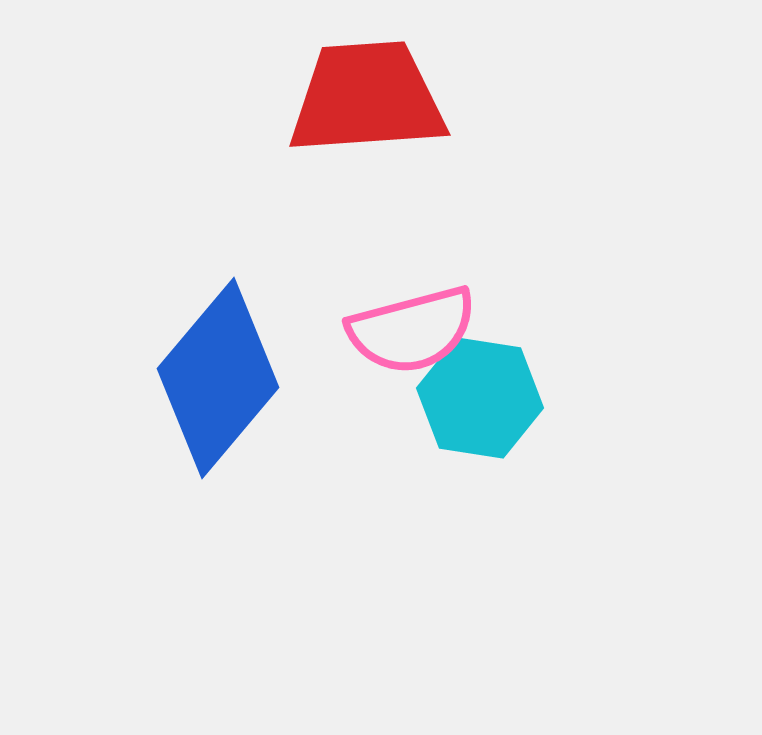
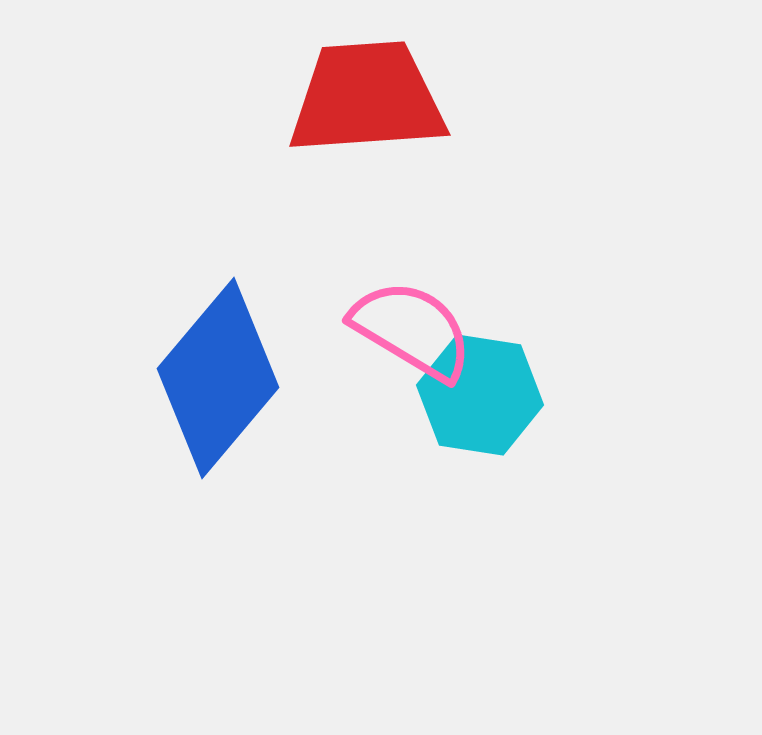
pink semicircle: rotated 134 degrees counterclockwise
cyan hexagon: moved 3 px up
